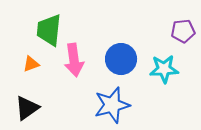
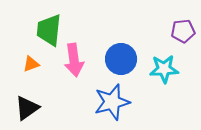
blue star: moved 3 px up
